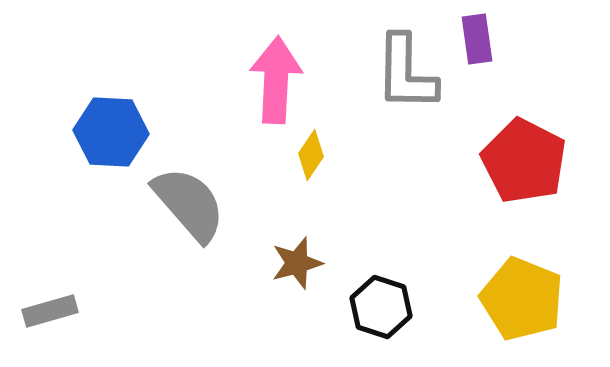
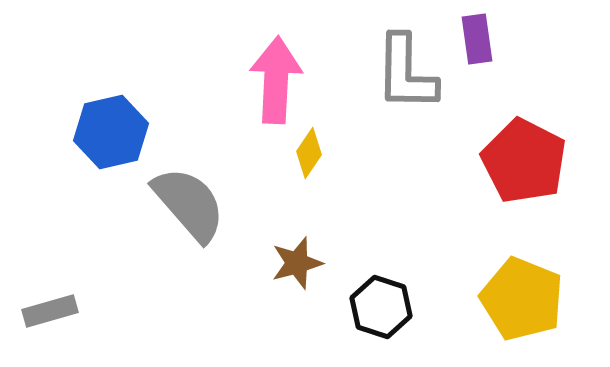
blue hexagon: rotated 16 degrees counterclockwise
yellow diamond: moved 2 px left, 2 px up
